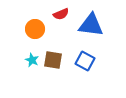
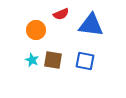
orange circle: moved 1 px right, 1 px down
blue square: rotated 18 degrees counterclockwise
